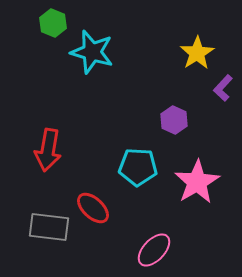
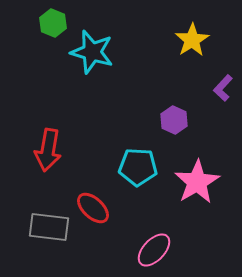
yellow star: moved 5 px left, 13 px up
